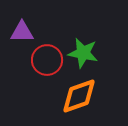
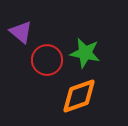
purple triangle: moved 1 px left; rotated 40 degrees clockwise
green star: moved 2 px right
